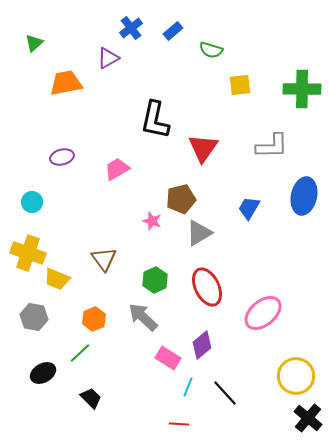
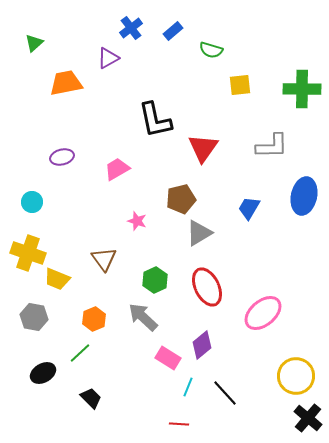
black L-shape: rotated 24 degrees counterclockwise
pink star: moved 15 px left
